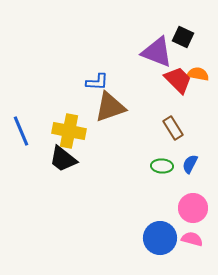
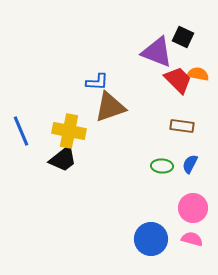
brown rectangle: moved 9 px right, 2 px up; rotated 50 degrees counterclockwise
black trapezoid: rotated 76 degrees counterclockwise
blue circle: moved 9 px left, 1 px down
